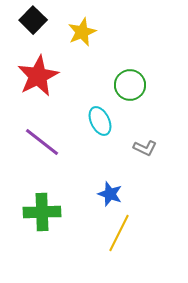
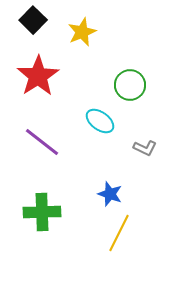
red star: rotated 6 degrees counterclockwise
cyan ellipse: rotated 28 degrees counterclockwise
